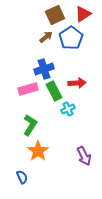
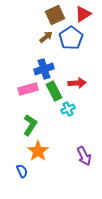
blue semicircle: moved 6 px up
